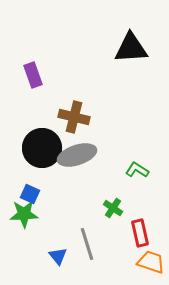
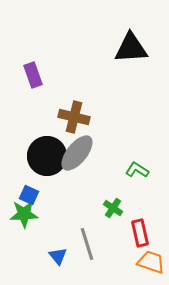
black circle: moved 5 px right, 8 px down
gray ellipse: moved 2 px up; rotated 33 degrees counterclockwise
blue square: moved 1 px left, 1 px down
